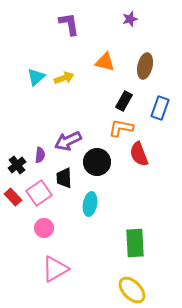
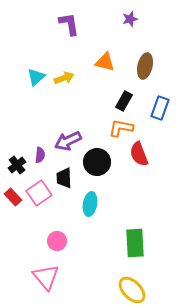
pink circle: moved 13 px right, 13 px down
pink triangle: moved 9 px left, 8 px down; rotated 40 degrees counterclockwise
